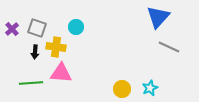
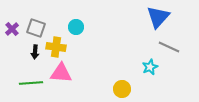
gray square: moved 1 px left
cyan star: moved 21 px up
